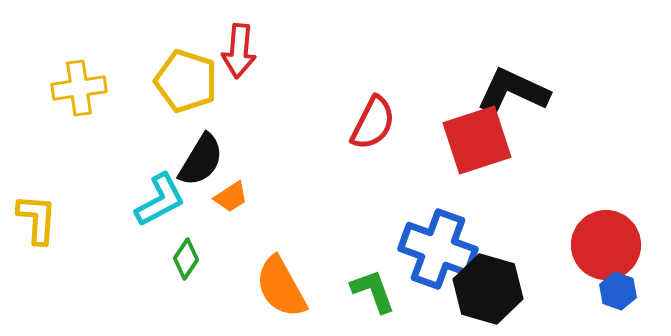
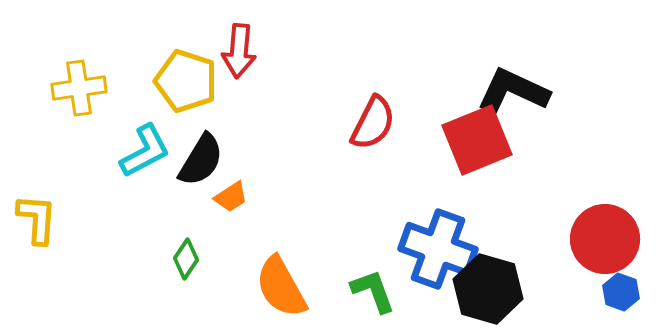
red square: rotated 4 degrees counterclockwise
cyan L-shape: moved 15 px left, 49 px up
red circle: moved 1 px left, 6 px up
blue hexagon: moved 3 px right, 1 px down
